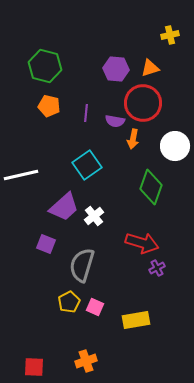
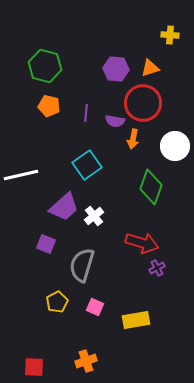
yellow cross: rotated 18 degrees clockwise
yellow pentagon: moved 12 px left
